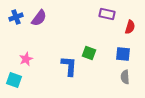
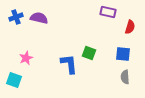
purple rectangle: moved 1 px right, 2 px up
purple semicircle: rotated 114 degrees counterclockwise
pink star: moved 1 px up
blue L-shape: moved 2 px up; rotated 10 degrees counterclockwise
